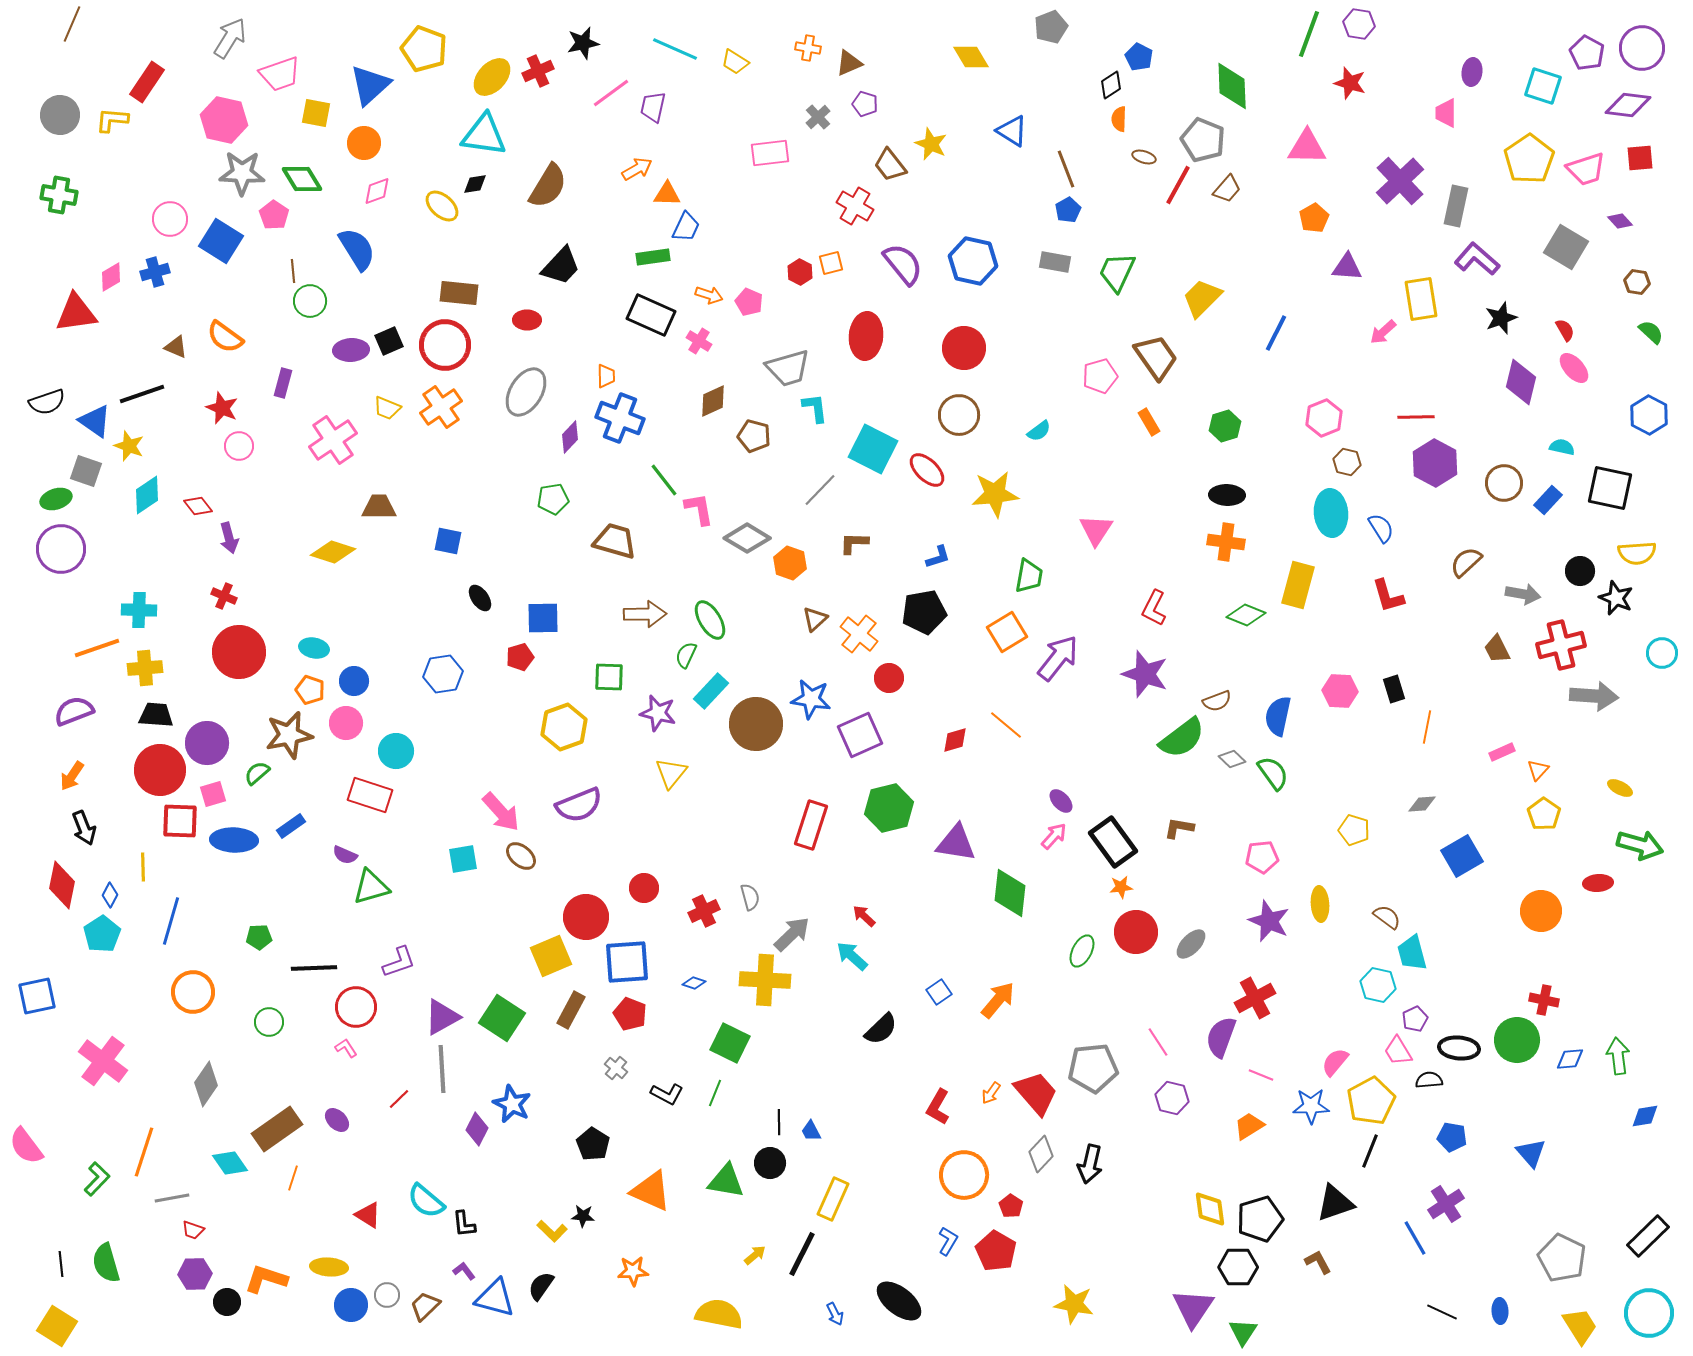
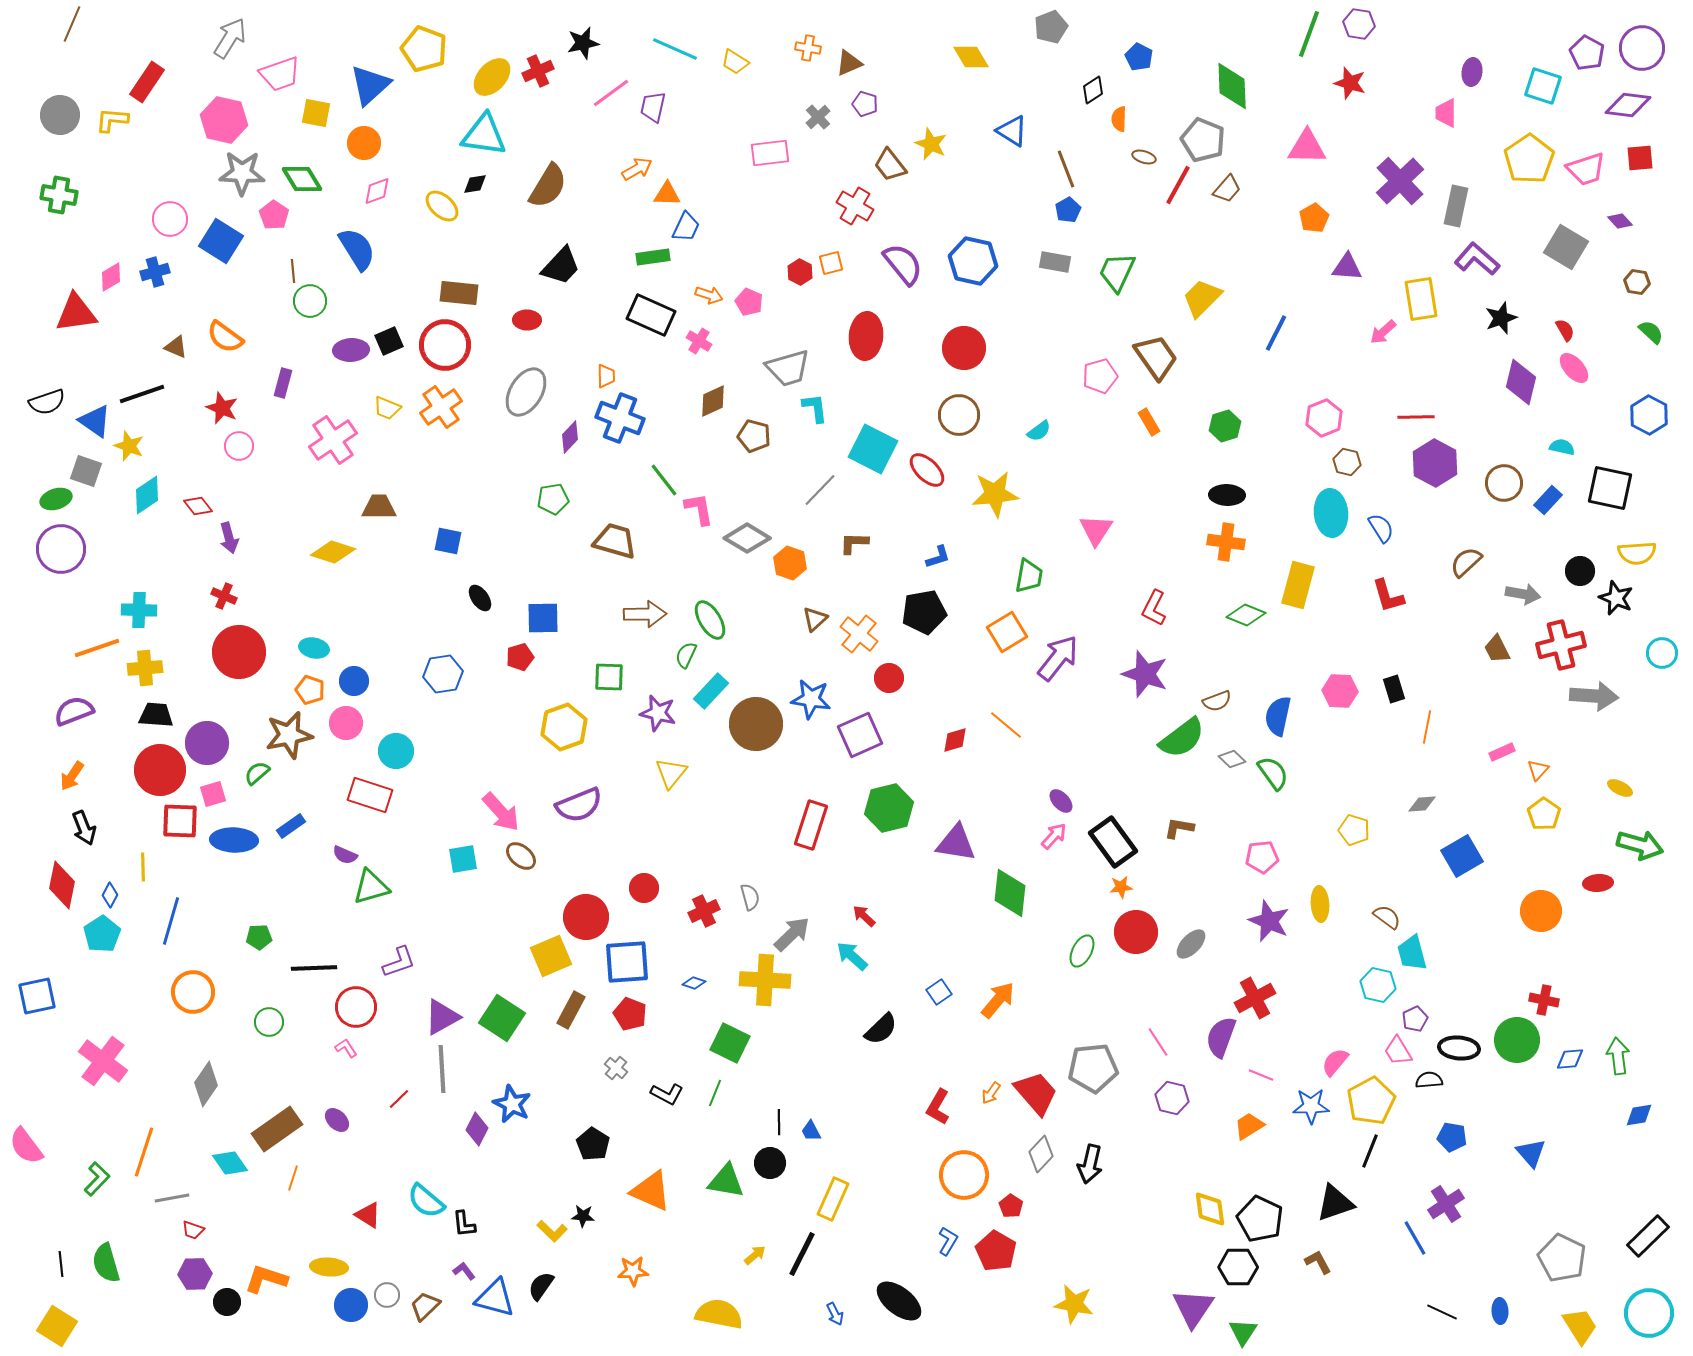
black diamond at (1111, 85): moved 18 px left, 5 px down
blue diamond at (1645, 1116): moved 6 px left, 1 px up
black pentagon at (1260, 1219): rotated 30 degrees counterclockwise
